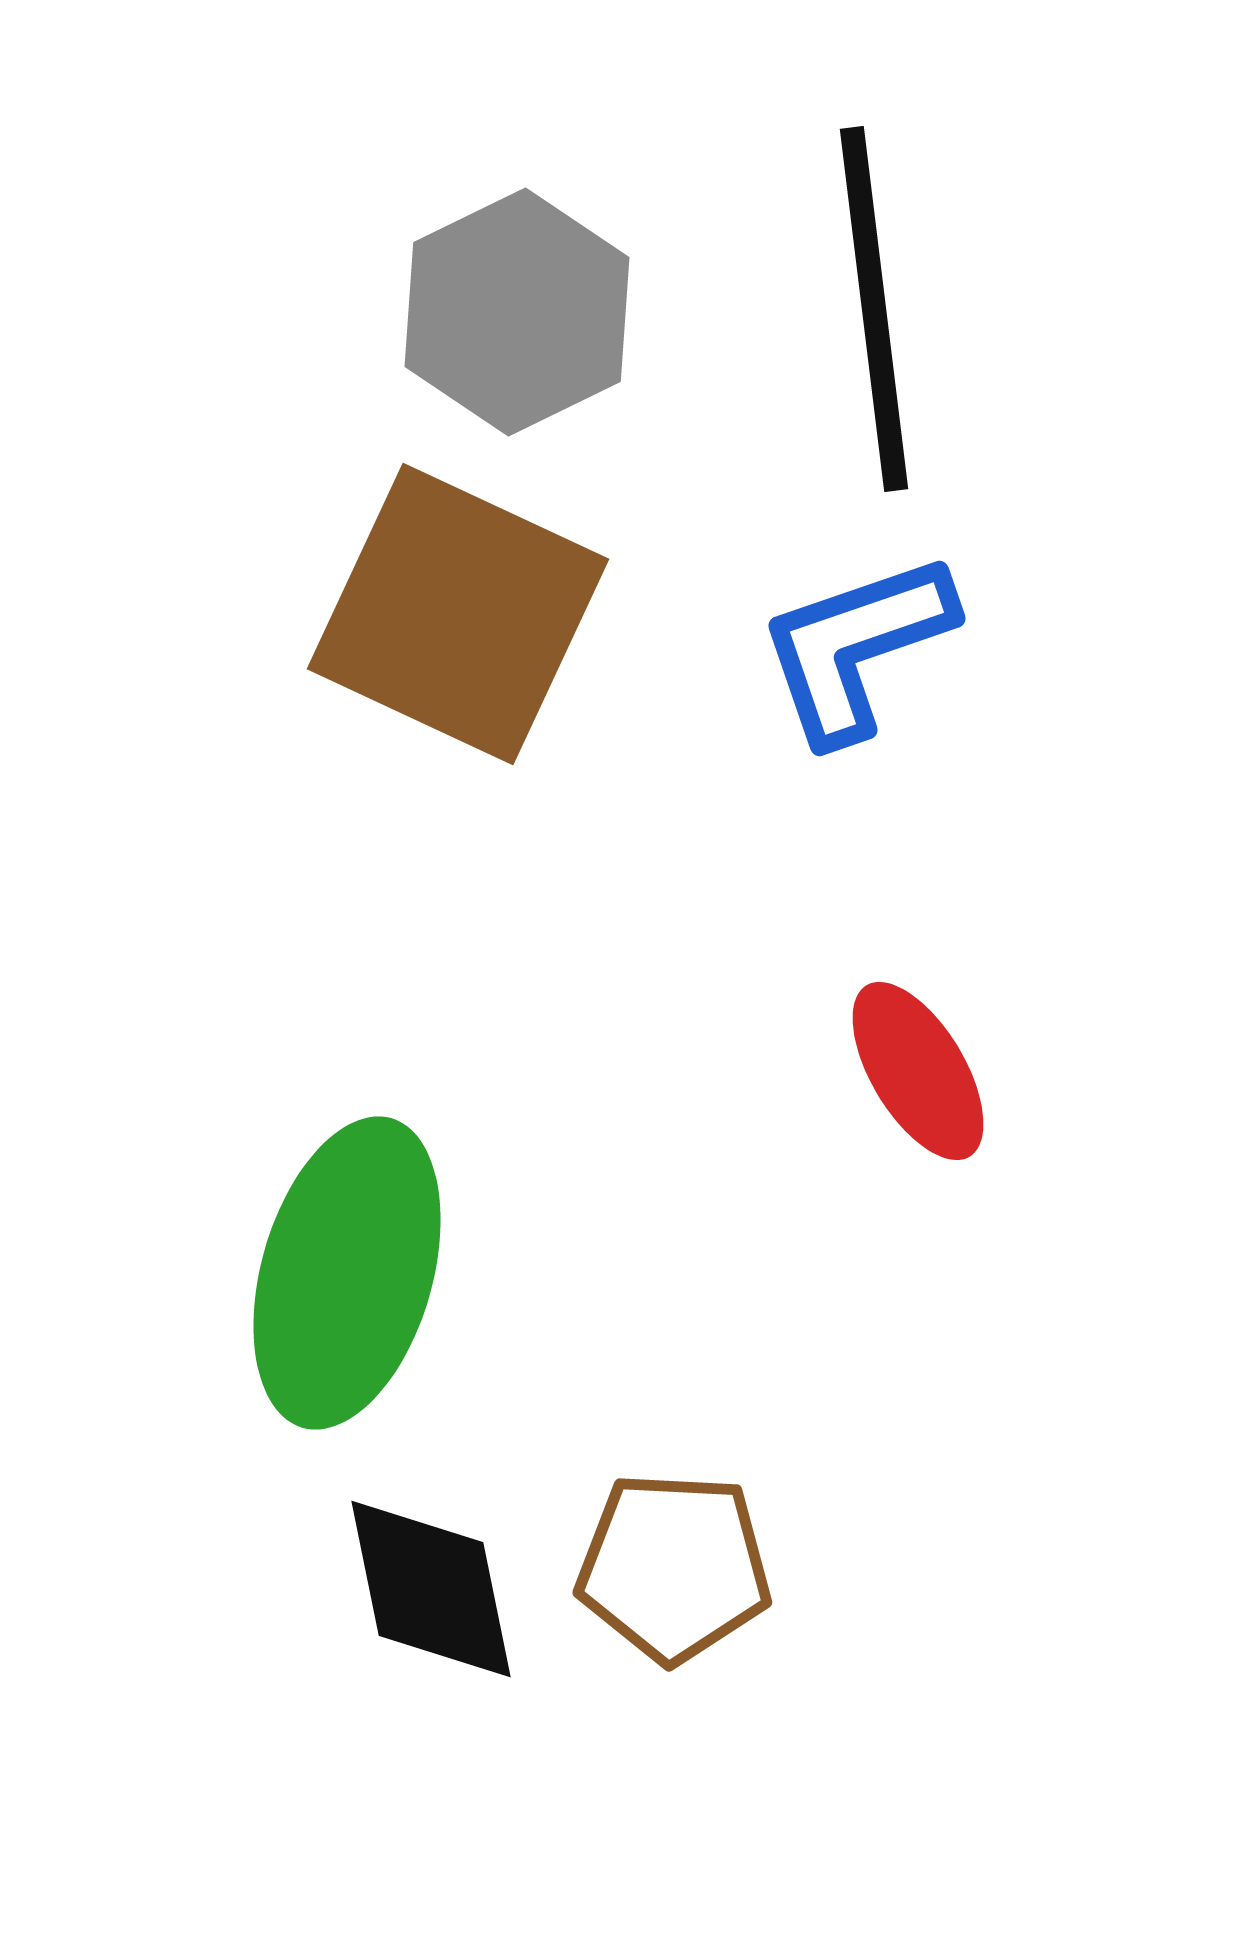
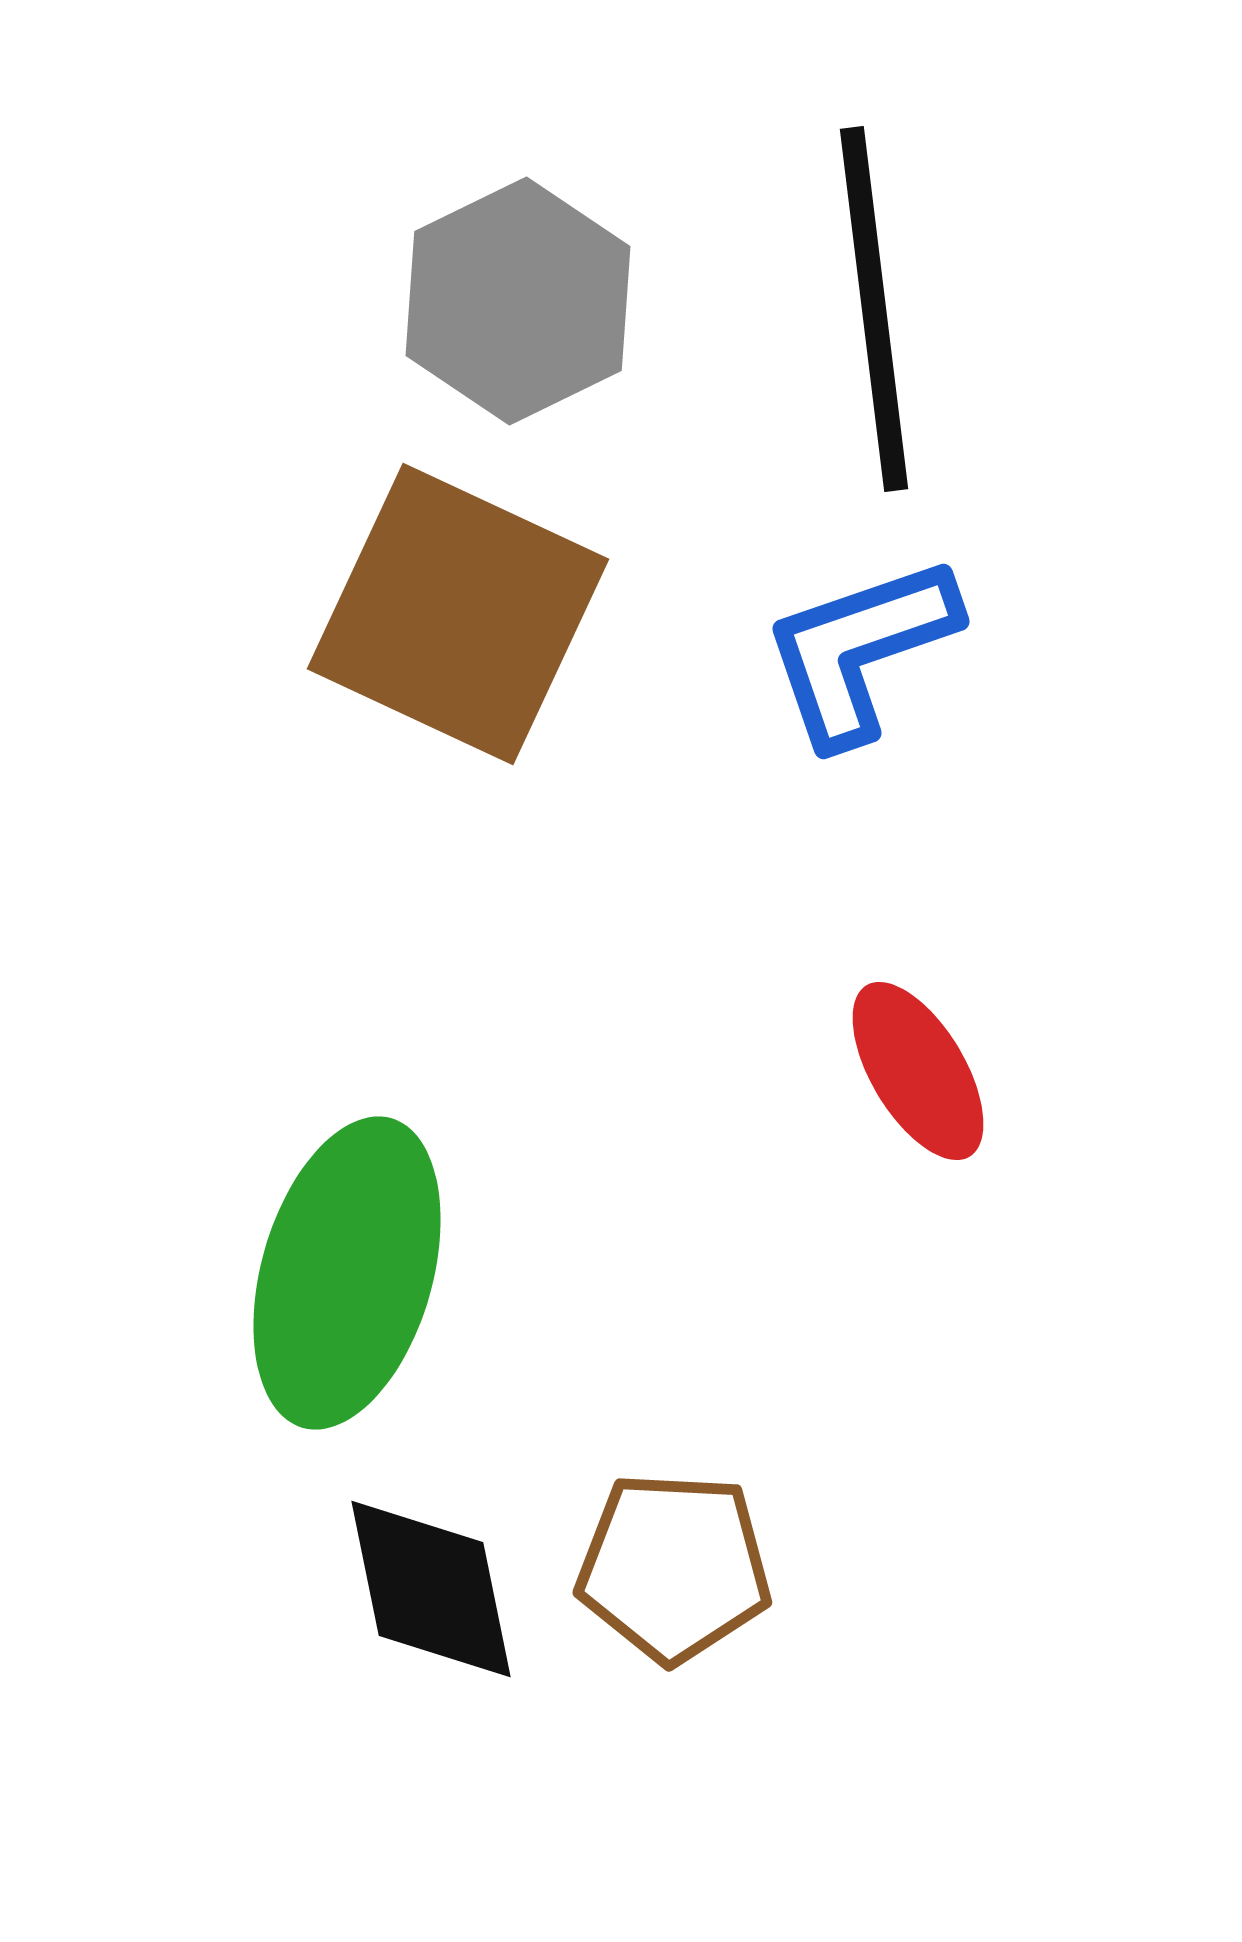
gray hexagon: moved 1 px right, 11 px up
blue L-shape: moved 4 px right, 3 px down
